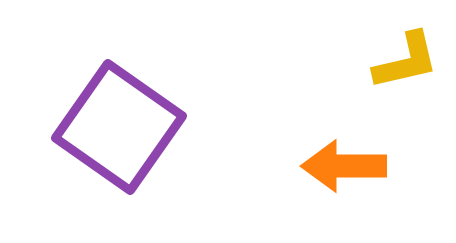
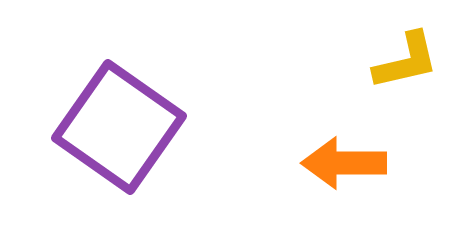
orange arrow: moved 3 px up
